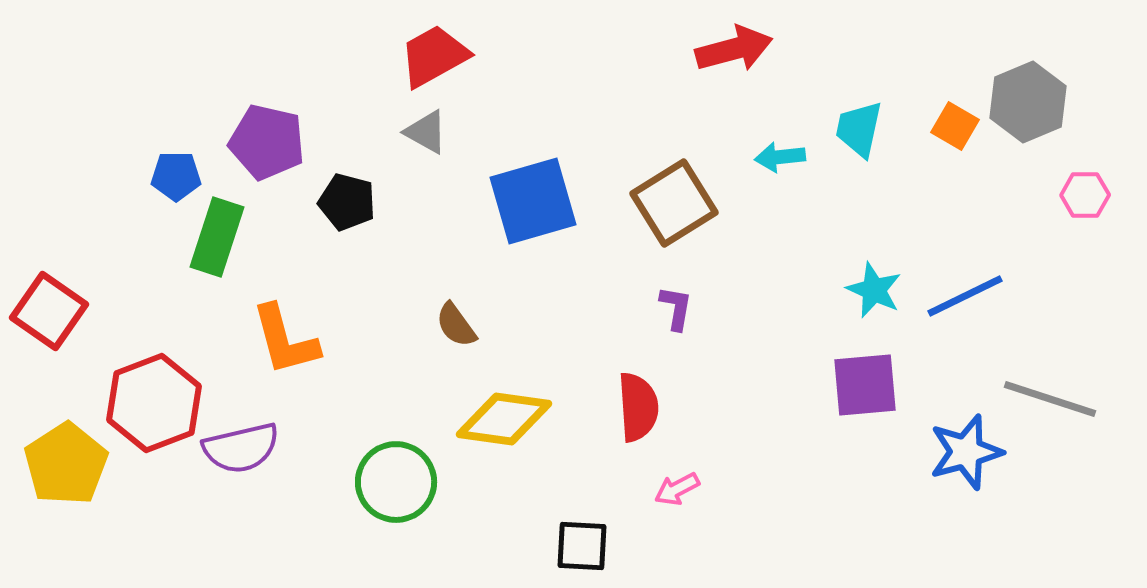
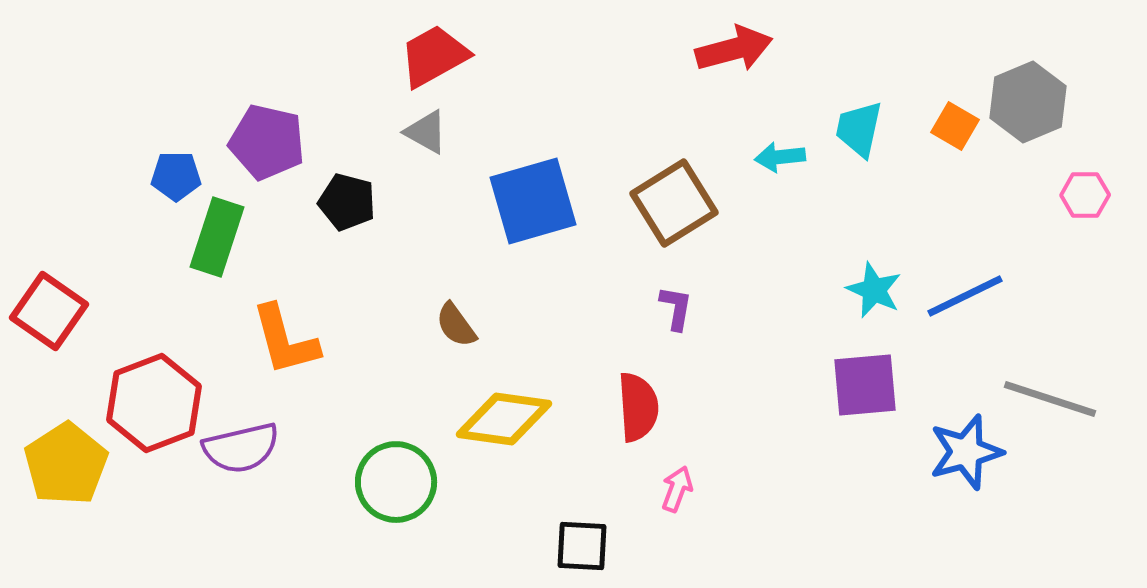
pink arrow: rotated 138 degrees clockwise
